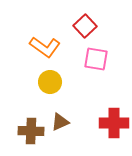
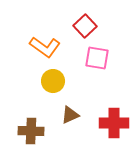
pink square: moved 1 px right, 1 px up
yellow circle: moved 3 px right, 1 px up
brown triangle: moved 10 px right, 7 px up
